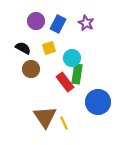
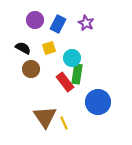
purple circle: moved 1 px left, 1 px up
